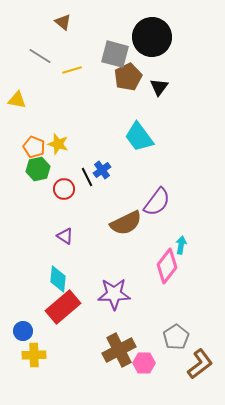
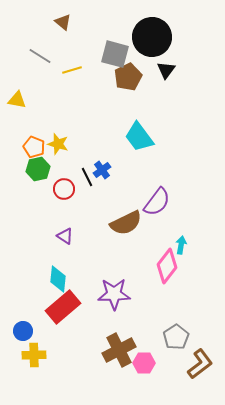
black triangle: moved 7 px right, 17 px up
